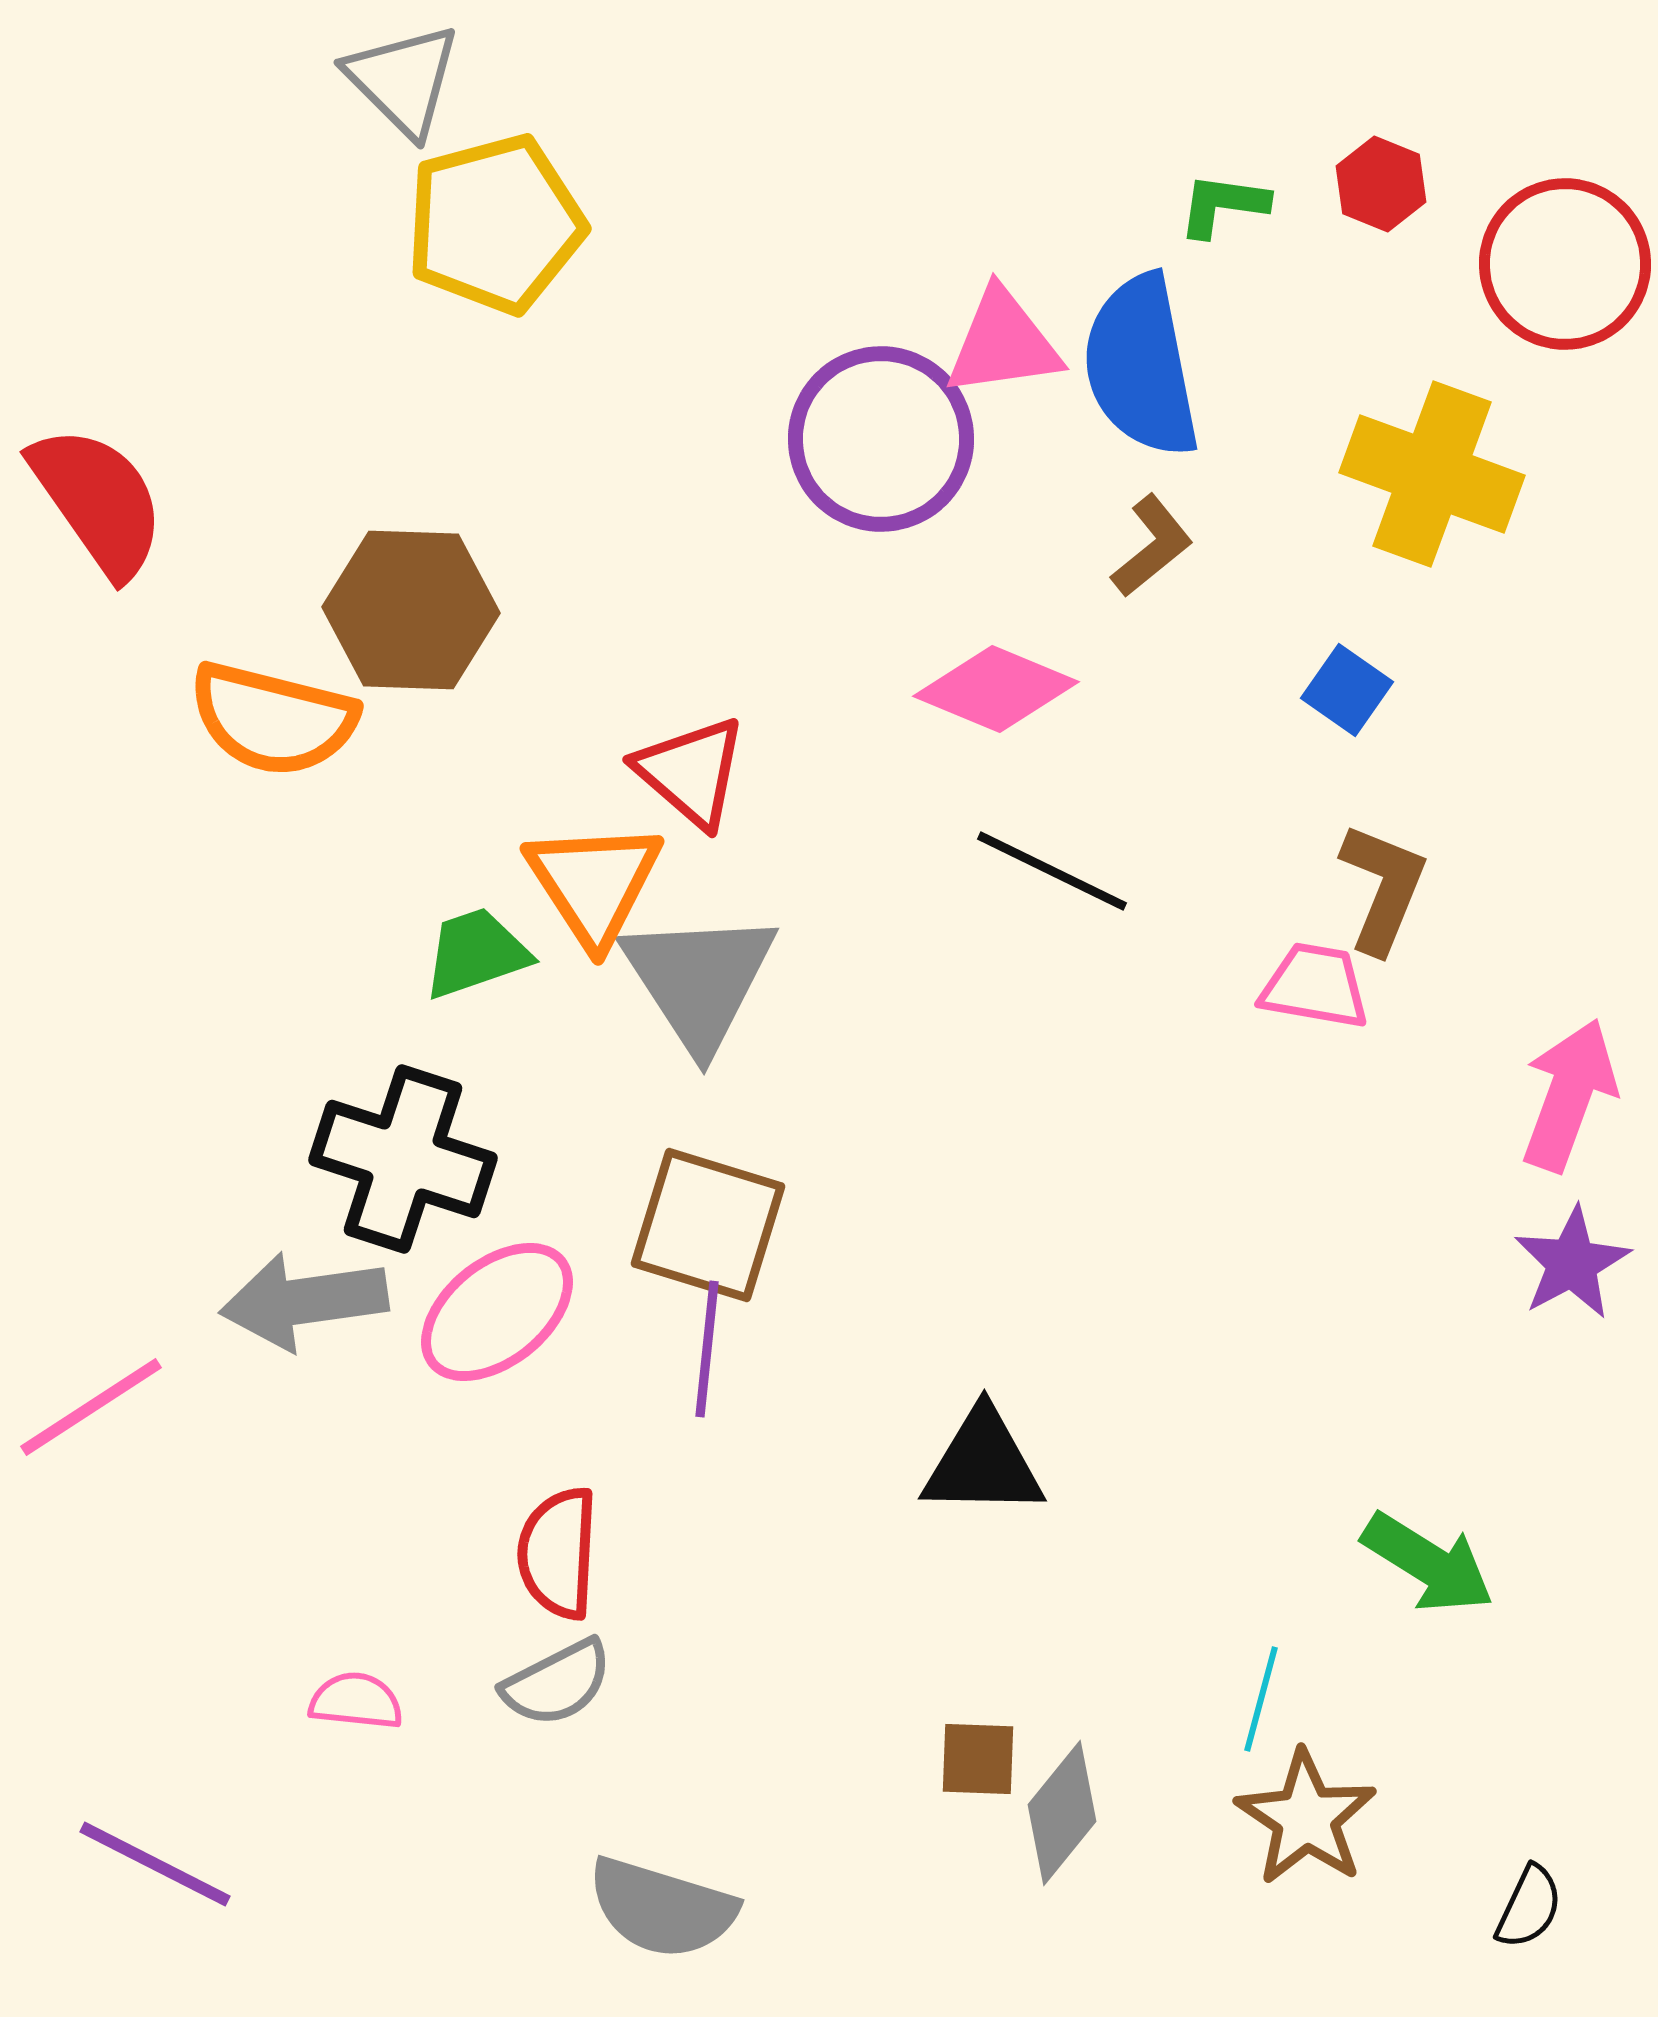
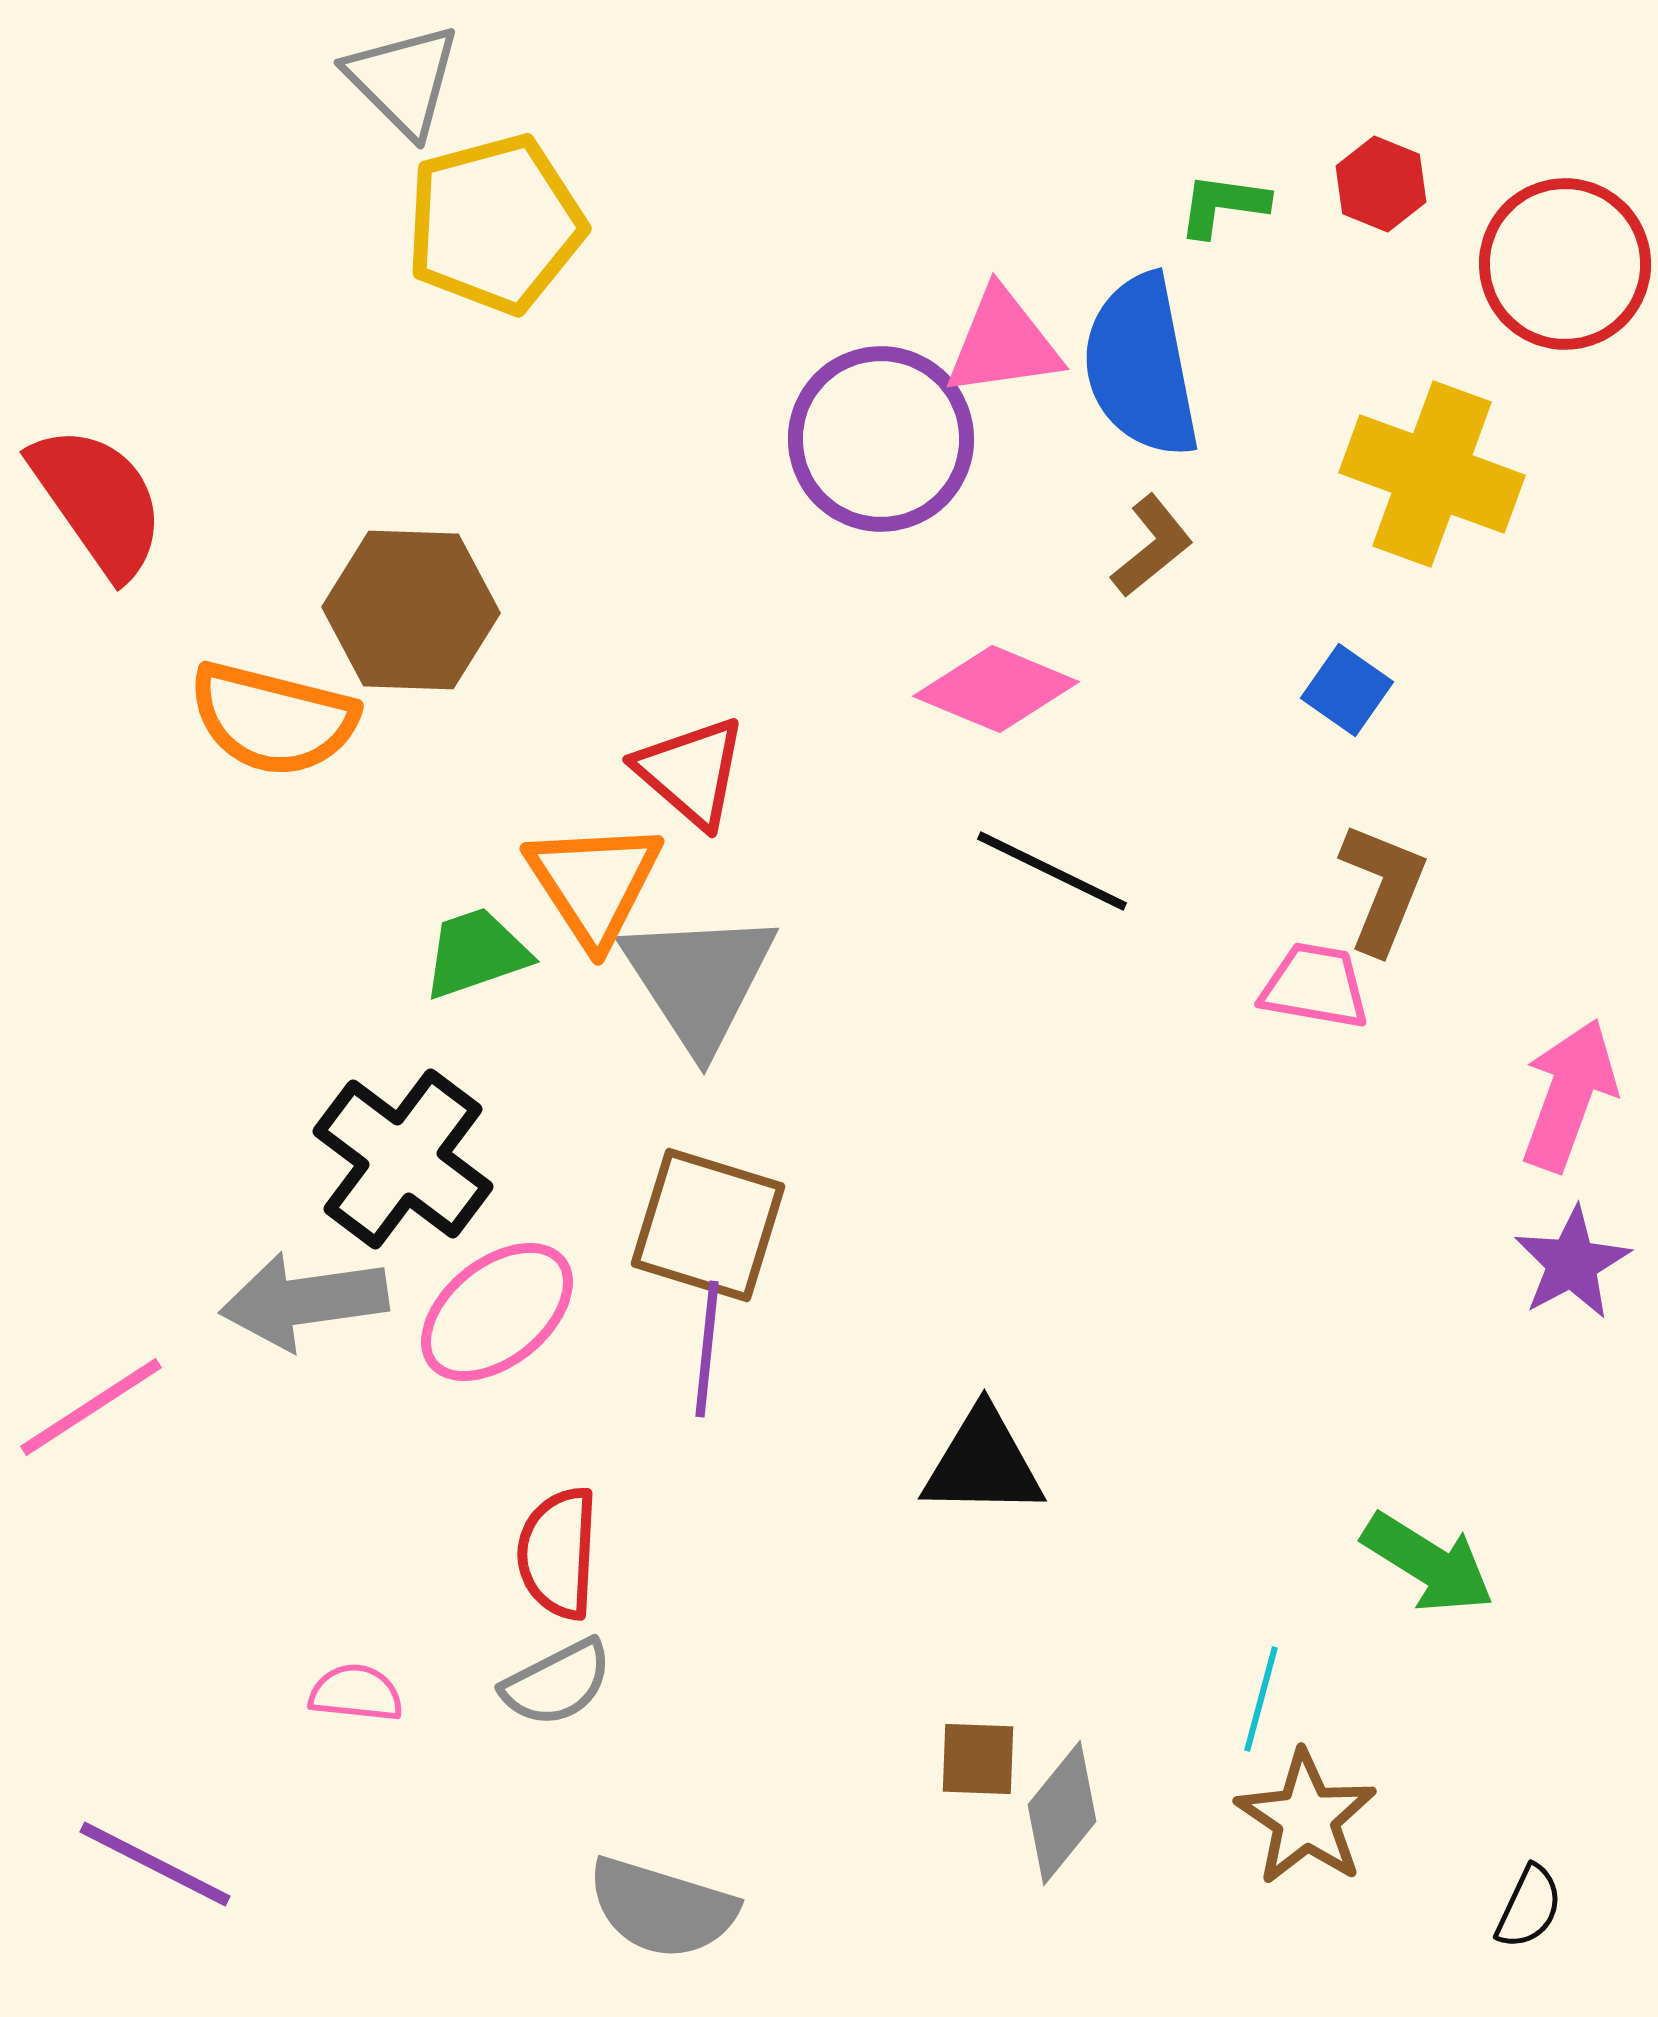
black cross at (403, 1159): rotated 19 degrees clockwise
pink semicircle at (356, 1701): moved 8 px up
